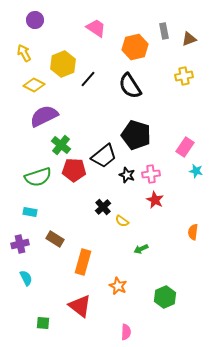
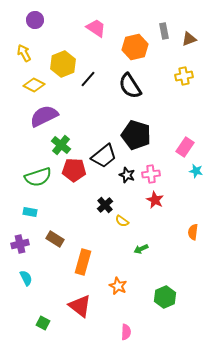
black cross: moved 2 px right, 2 px up
green square: rotated 24 degrees clockwise
